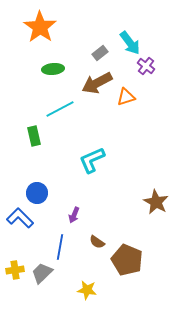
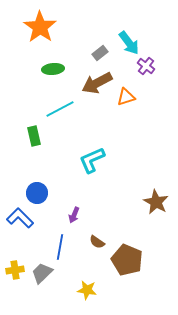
cyan arrow: moved 1 px left
